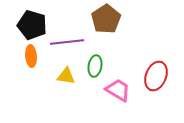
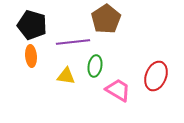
purple line: moved 6 px right
